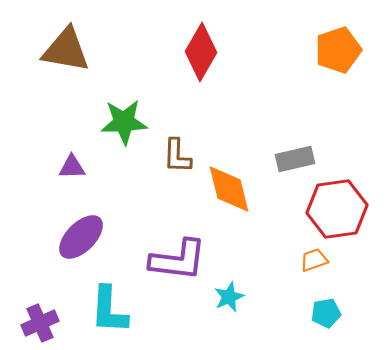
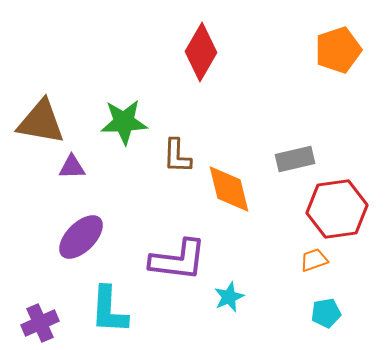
brown triangle: moved 25 px left, 72 px down
